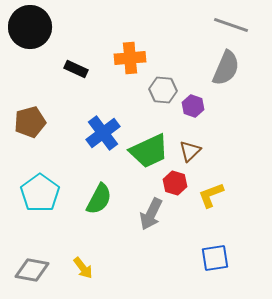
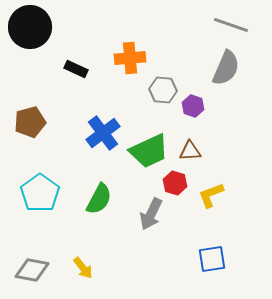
brown triangle: rotated 40 degrees clockwise
blue square: moved 3 px left, 1 px down
